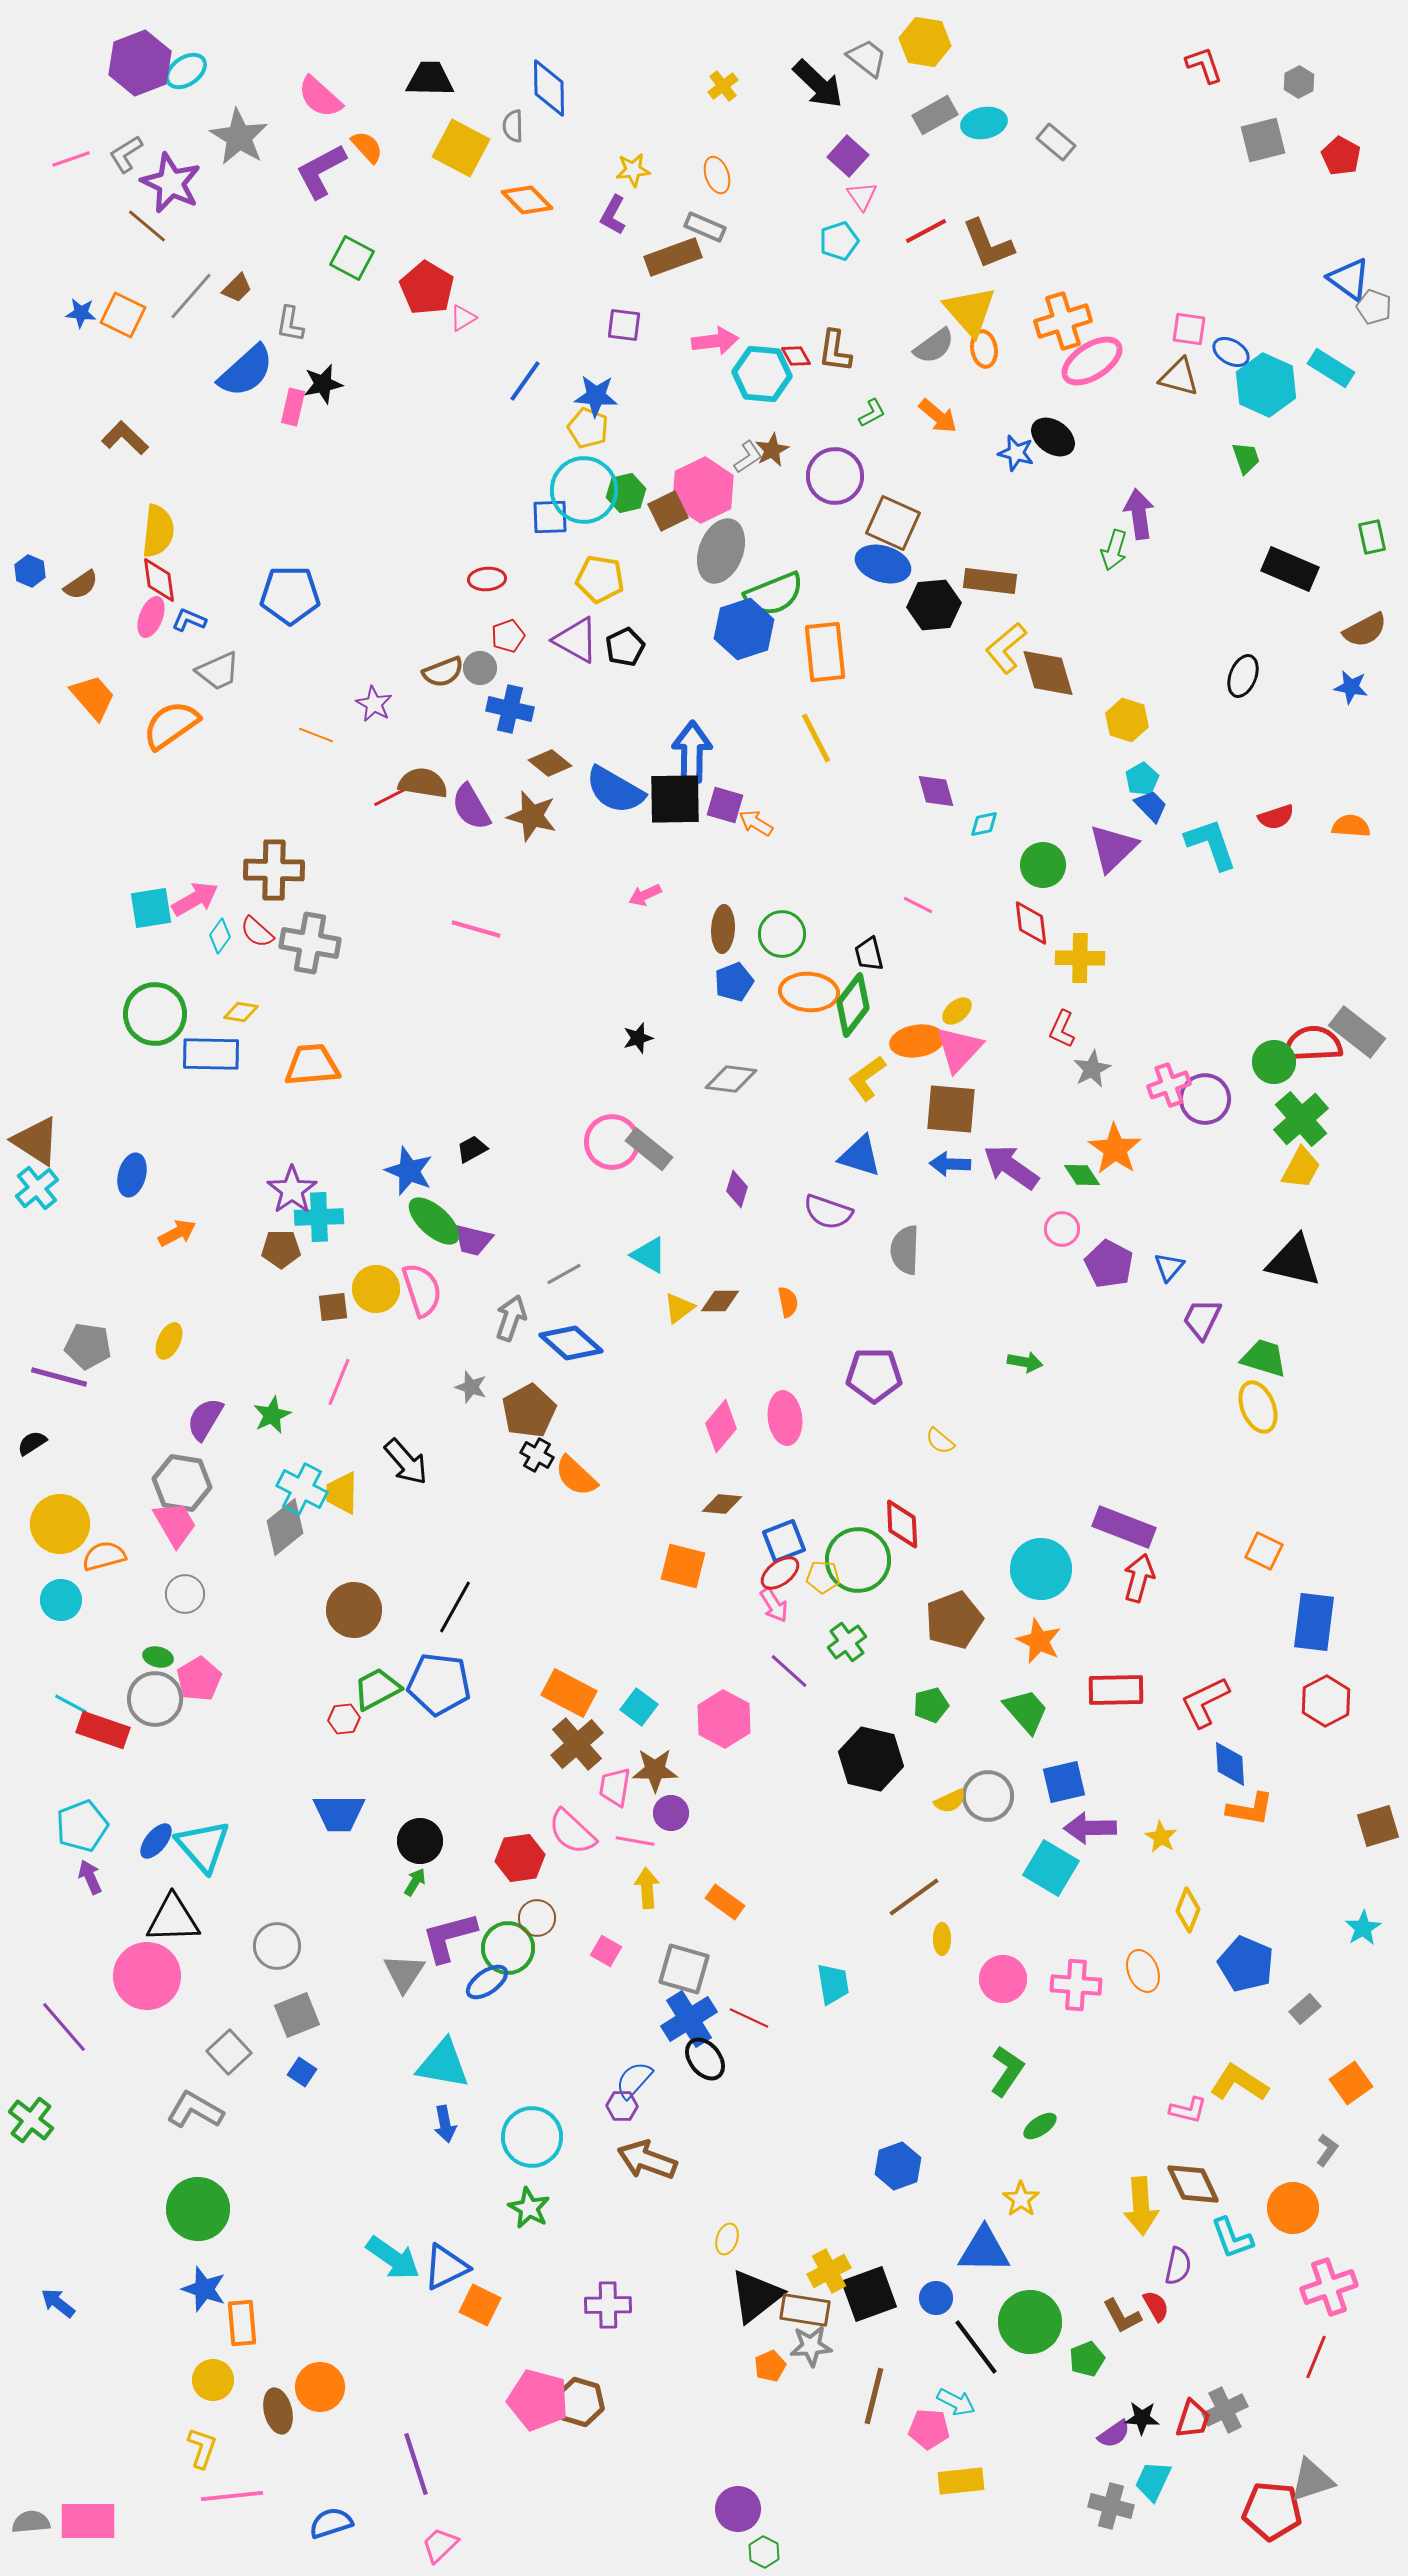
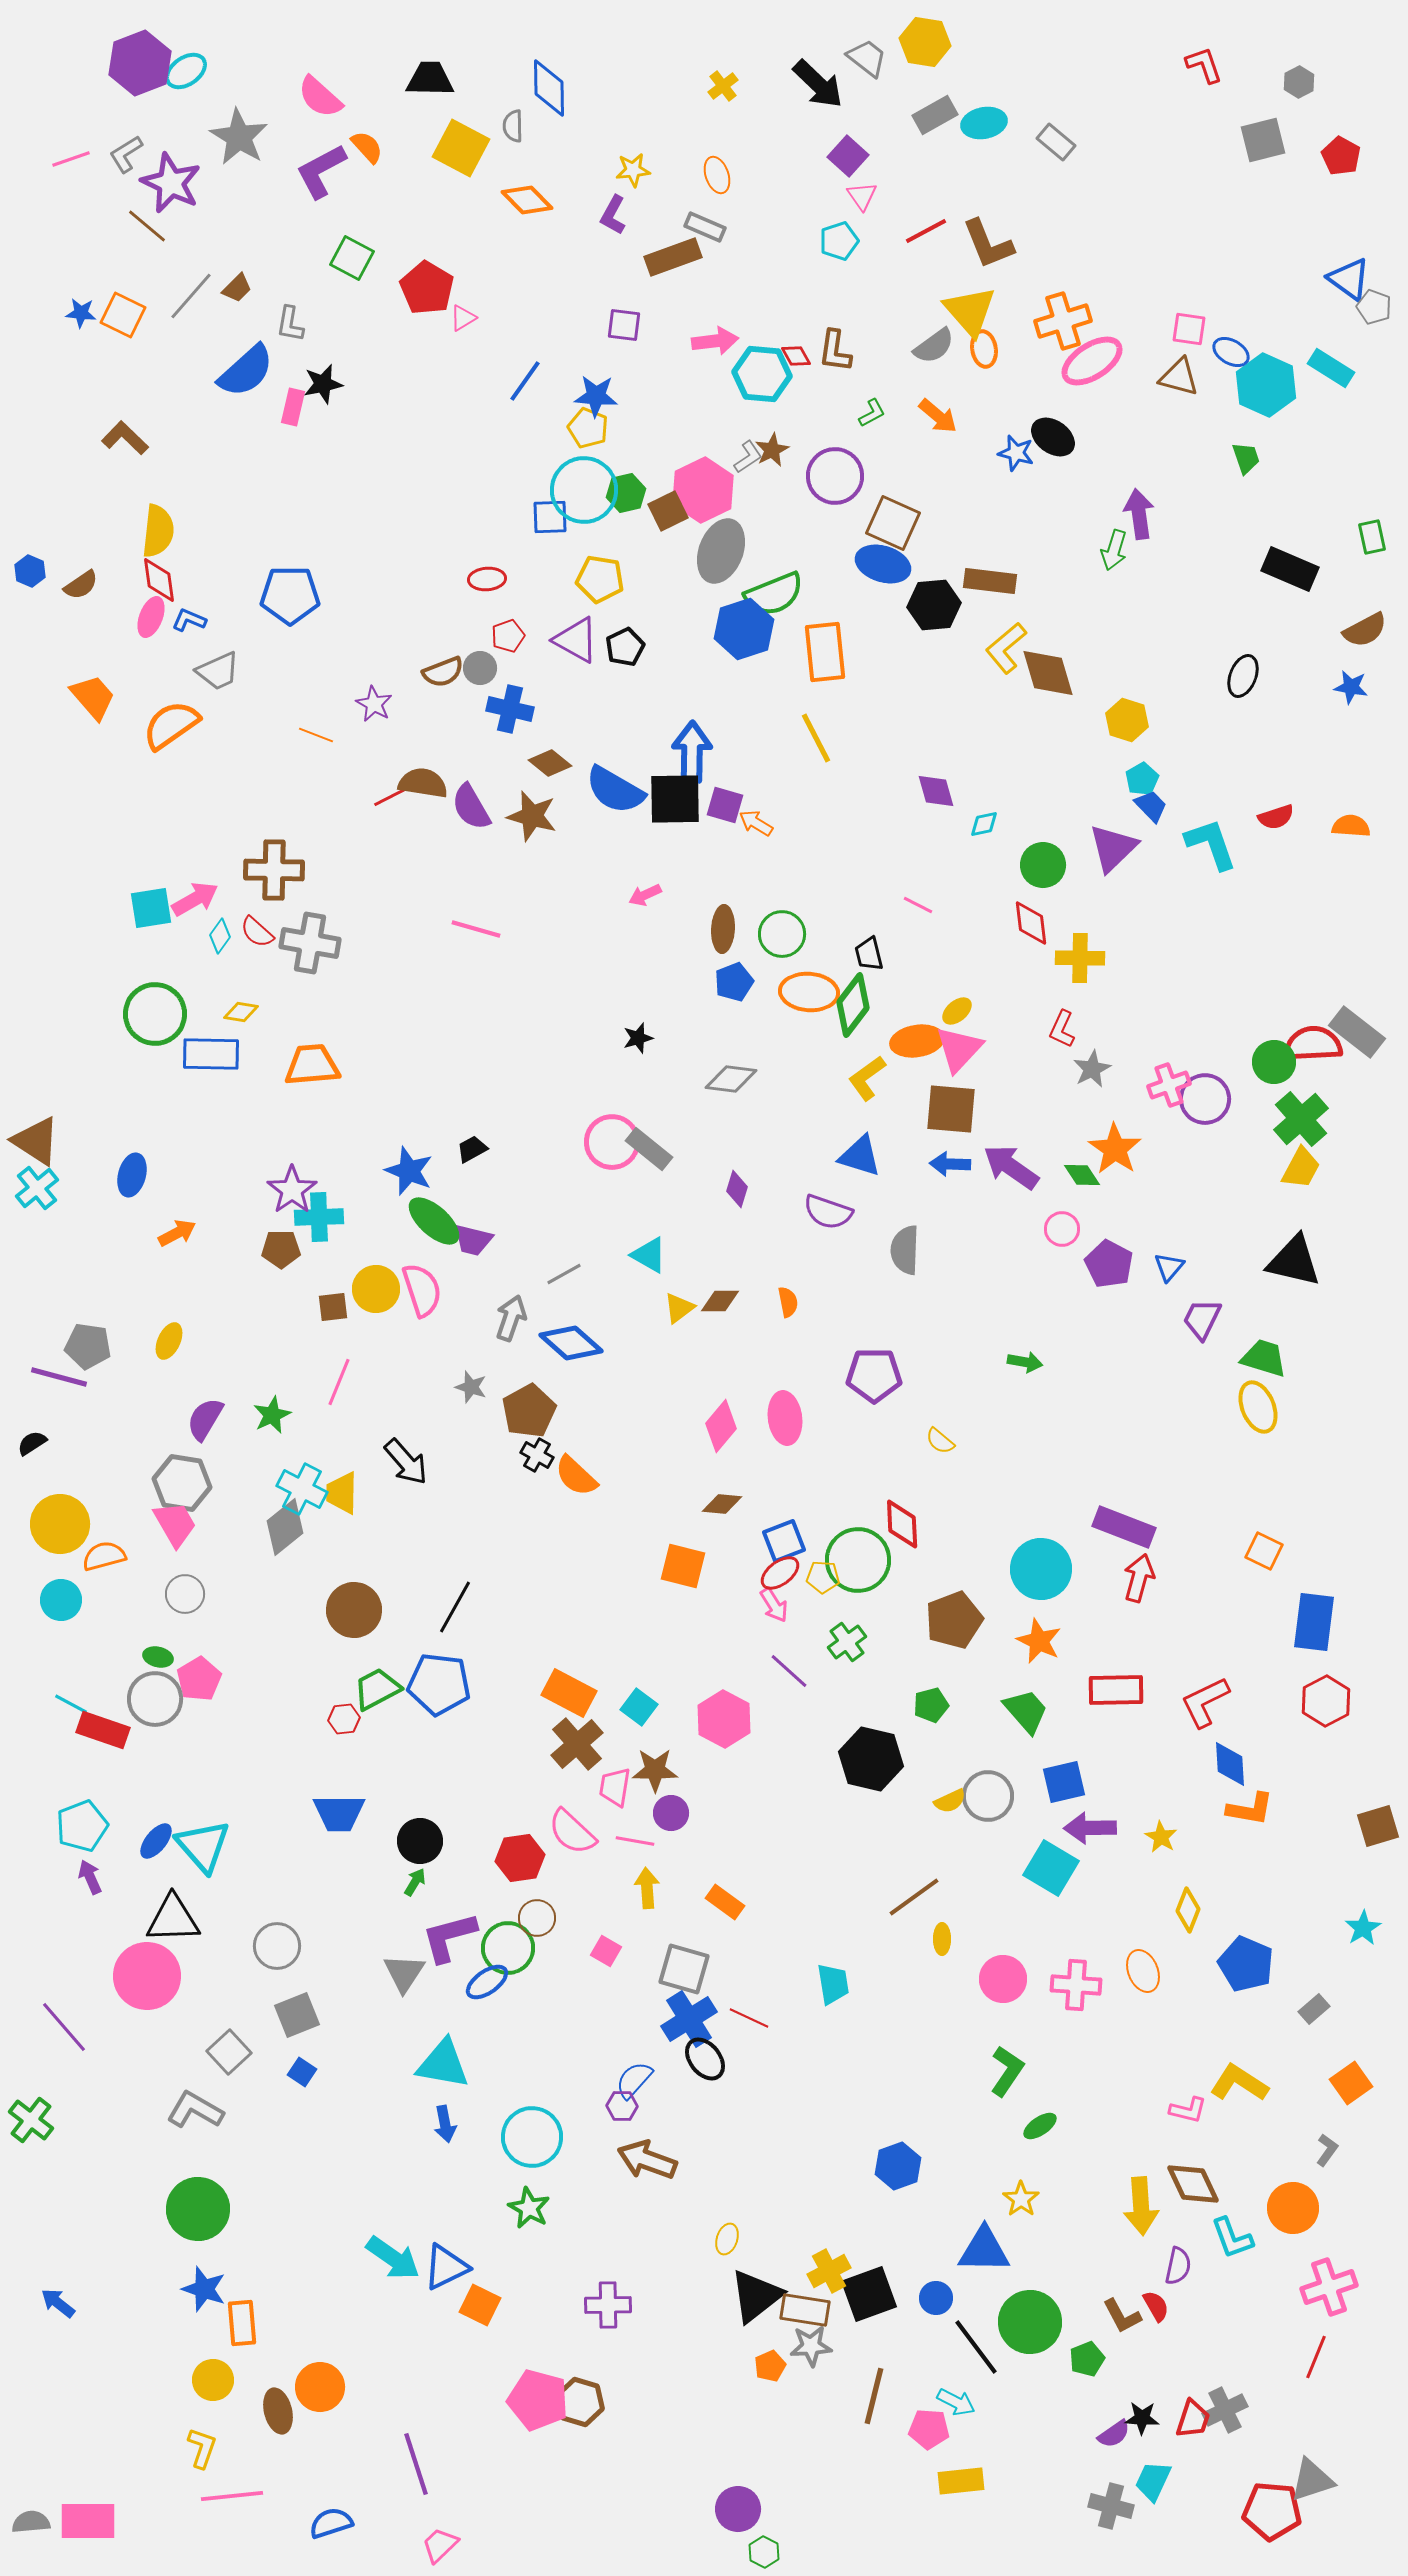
gray rectangle at (1305, 2009): moved 9 px right
